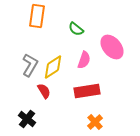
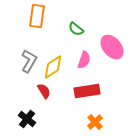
gray L-shape: moved 1 px left, 4 px up
